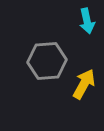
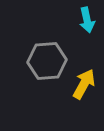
cyan arrow: moved 1 px up
